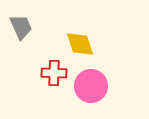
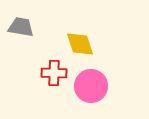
gray trapezoid: rotated 56 degrees counterclockwise
